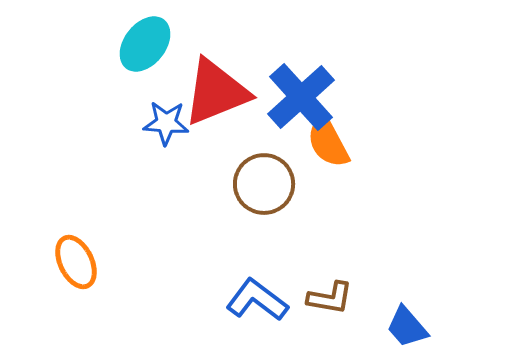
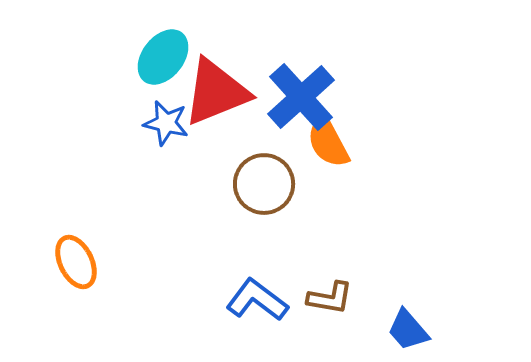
cyan ellipse: moved 18 px right, 13 px down
blue star: rotated 9 degrees clockwise
blue trapezoid: moved 1 px right, 3 px down
